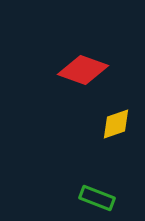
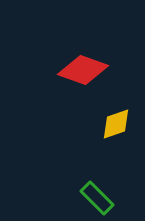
green rectangle: rotated 24 degrees clockwise
